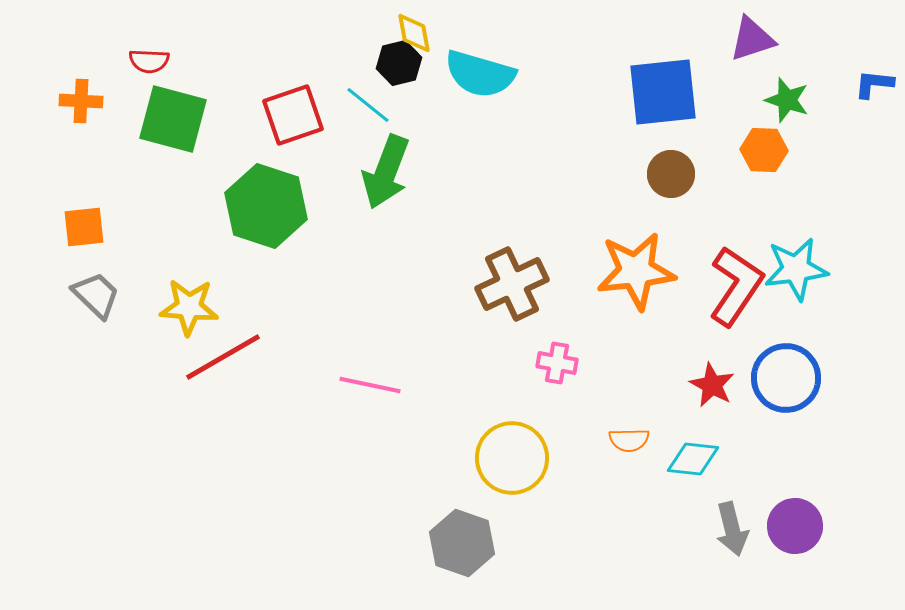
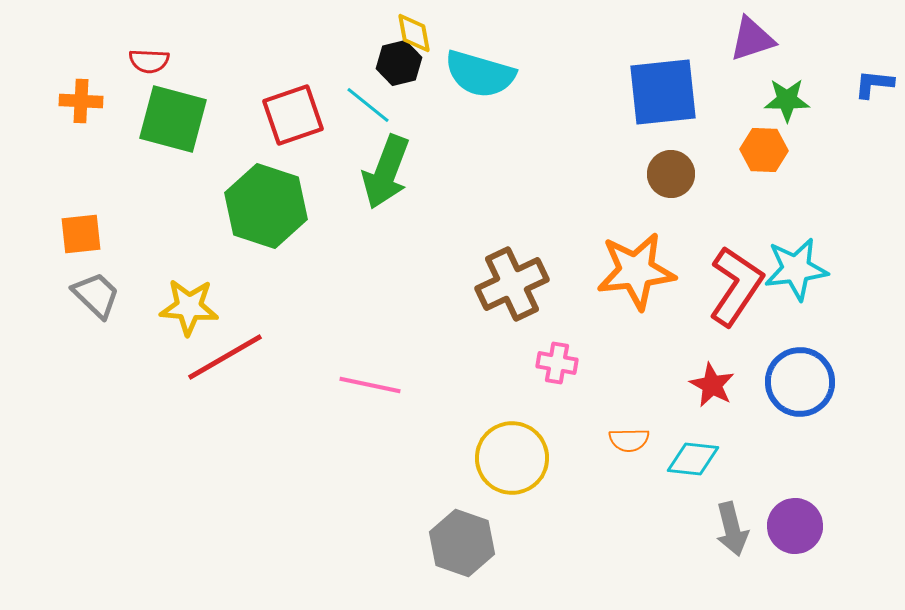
green star: rotated 18 degrees counterclockwise
orange square: moved 3 px left, 7 px down
red line: moved 2 px right
blue circle: moved 14 px right, 4 px down
